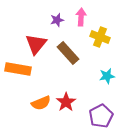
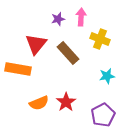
purple star: moved 1 px right, 1 px up
yellow cross: moved 2 px down
orange semicircle: moved 2 px left
purple pentagon: moved 2 px right, 1 px up
